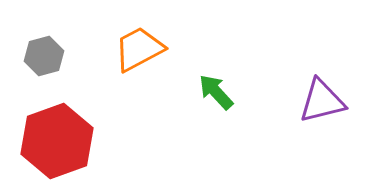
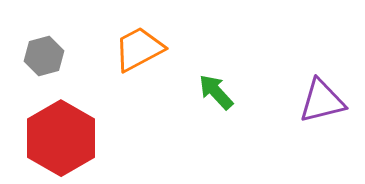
red hexagon: moved 4 px right, 3 px up; rotated 10 degrees counterclockwise
